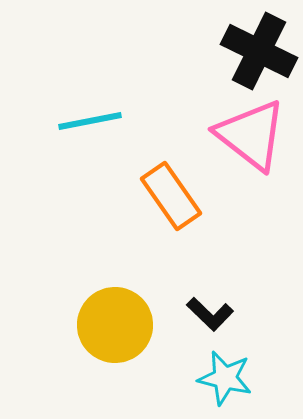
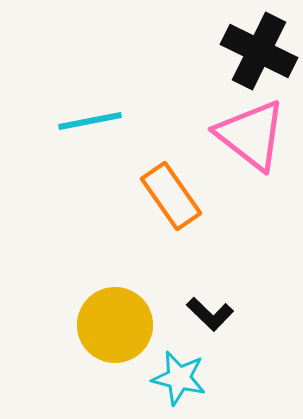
cyan star: moved 46 px left
